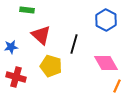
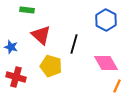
blue star: rotated 24 degrees clockwise
